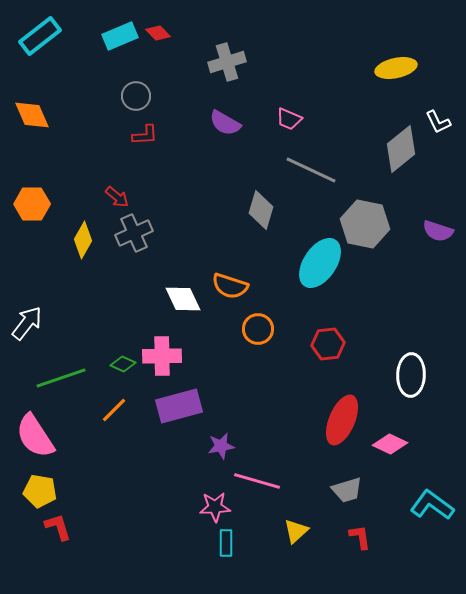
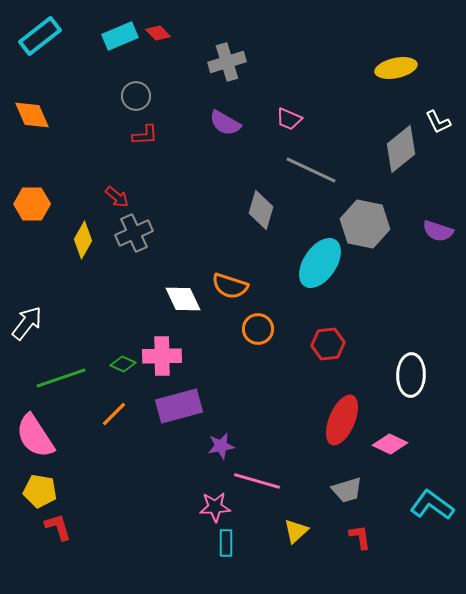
orange line at (114, 410): moved 4 px down
